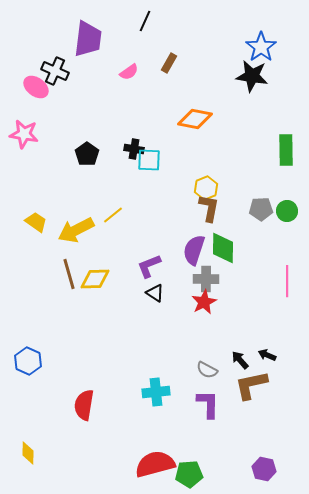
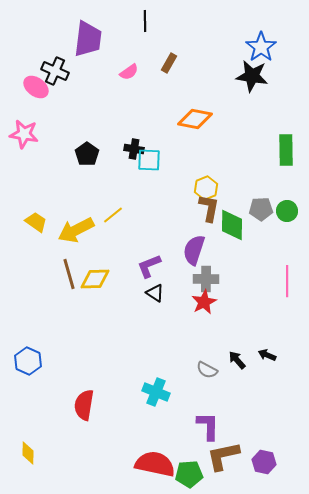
black line at (145, 21): rotated 25 degrees counterclockwise
green diamond at (223, 248): moved 9 px right, 23 px up
black arrow at (240, 360): moved 3 px left
brown L-shape at (251, 385): moved 28 px left, 71 px down
cyan cross at (156, 392): rotated 28 degrees clockwise
purple L-shape at (208, 404): moved 22 px down
red semicircle at (155, 464): rotated 27 degrees clockwise
purple hexagon at (264, 469): moved 7 px up
